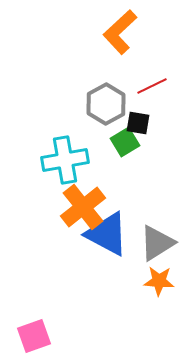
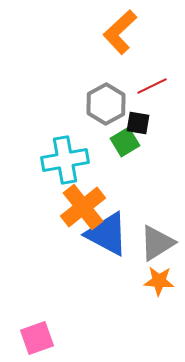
pink square: moved 3 px right, 2 px down
